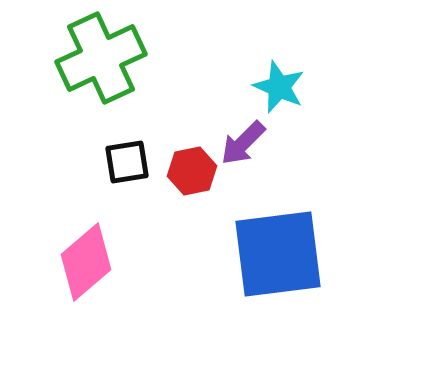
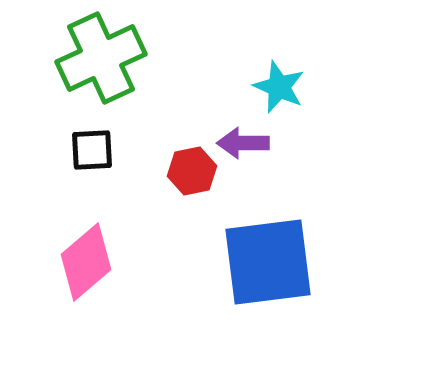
purple arrow: rotated 45 degrees clockwise
black square: moved 35 px left, 12 px up; rotated 6 degrees clockwise
blue square: moved 10 px left, 8 px down
